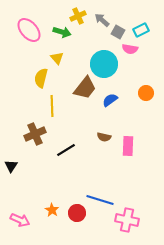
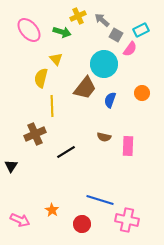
gray square: moved 2 px left, 3 px down
pink semicircle: rotated 63 degrees counterclockwise
yellow triangle: moved 1 px left, 1 px down
orange circle: moved 4 px left
blue semicircle: rotated 35 degrees counterclockwise
black line: moved 2 px down
red circle: moved 5 px right, 11 px down
